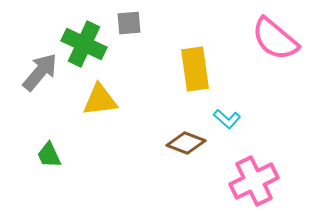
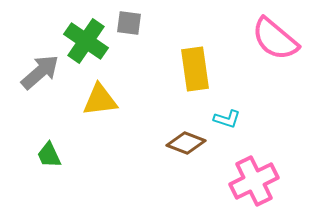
gray square: rotated 12 degrees clockwise
green cross: moved 2 px right, 3 px up; rotated 9 degrees clockwise
gray arrow: rotated 9 degrees clockwise
cyan L-shape: rotated 24 degrees counterclockwise
